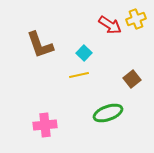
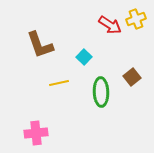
cyan square: moved 4 px down
yellow line: moved 20 px left, 8 px down
brown square: moved 2 px up
green ellipse: moved 7 px left, 21 px up; rotated 72 degrees counterclockwise
pink cross: moved 9 px left, 8 px down
